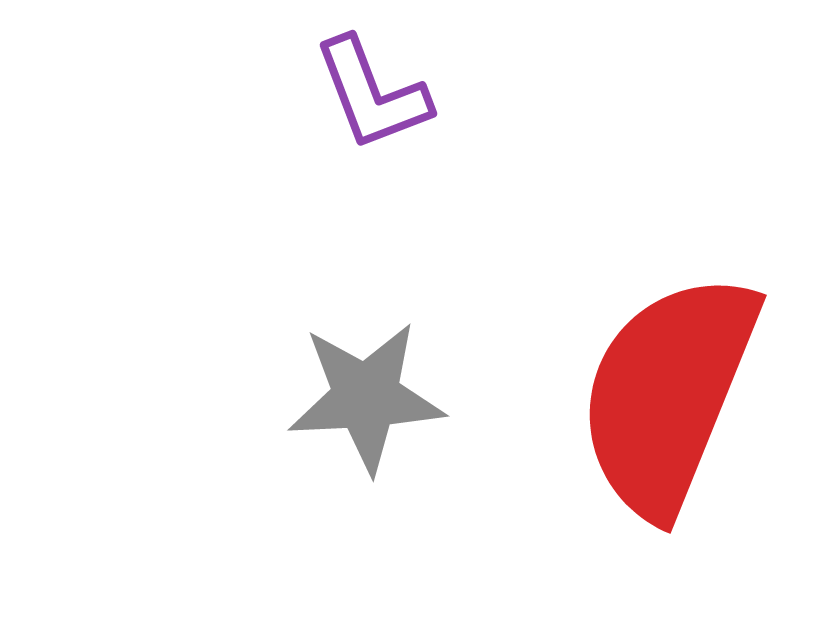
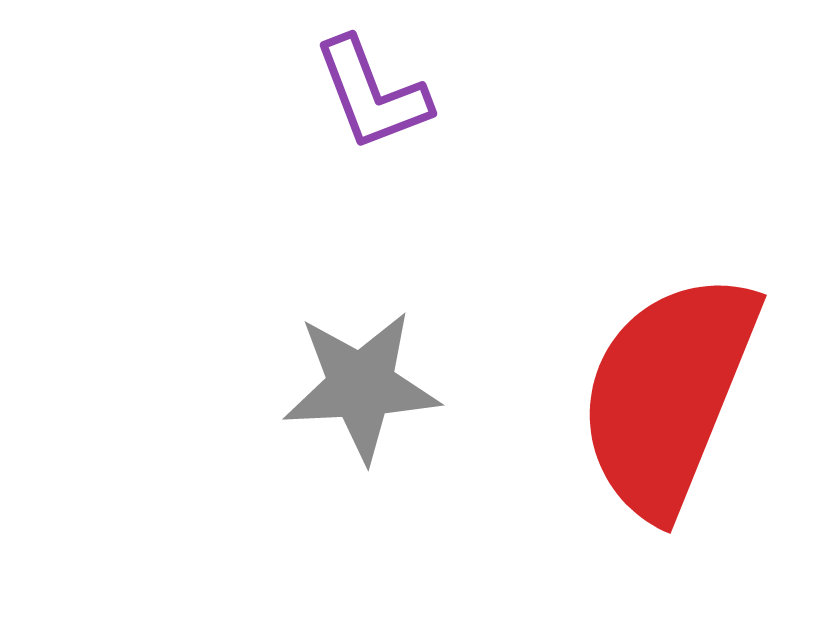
gray star: moved 5 px left, 11 px up
